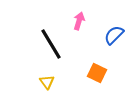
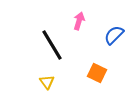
black line: moved 1 px right, 1 px down
